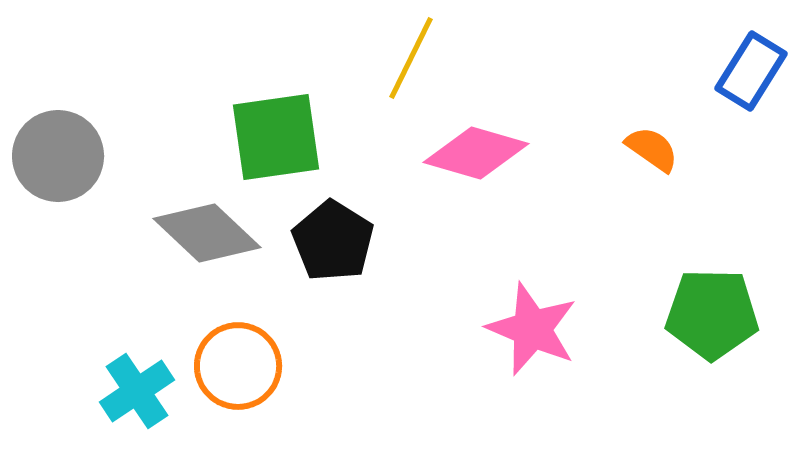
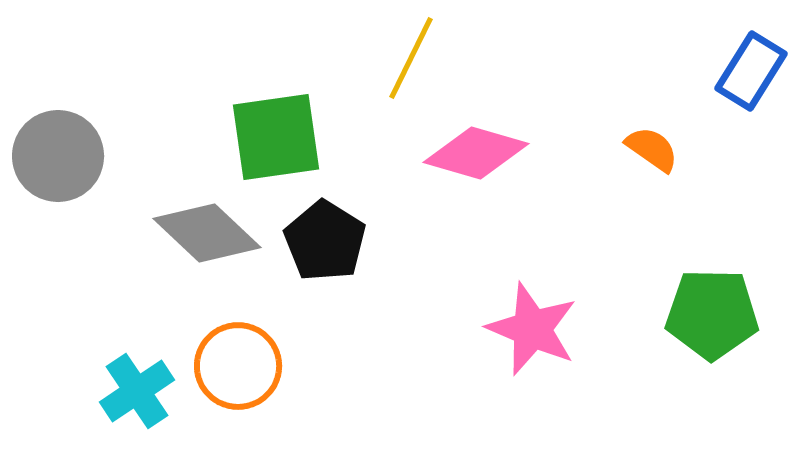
black pentagon: moved 8 px left
